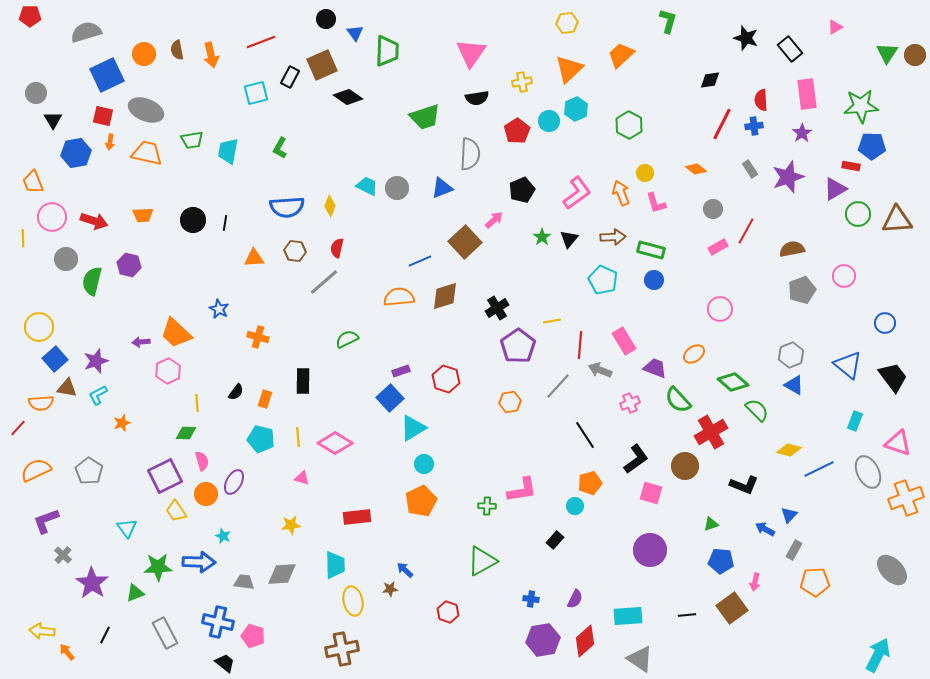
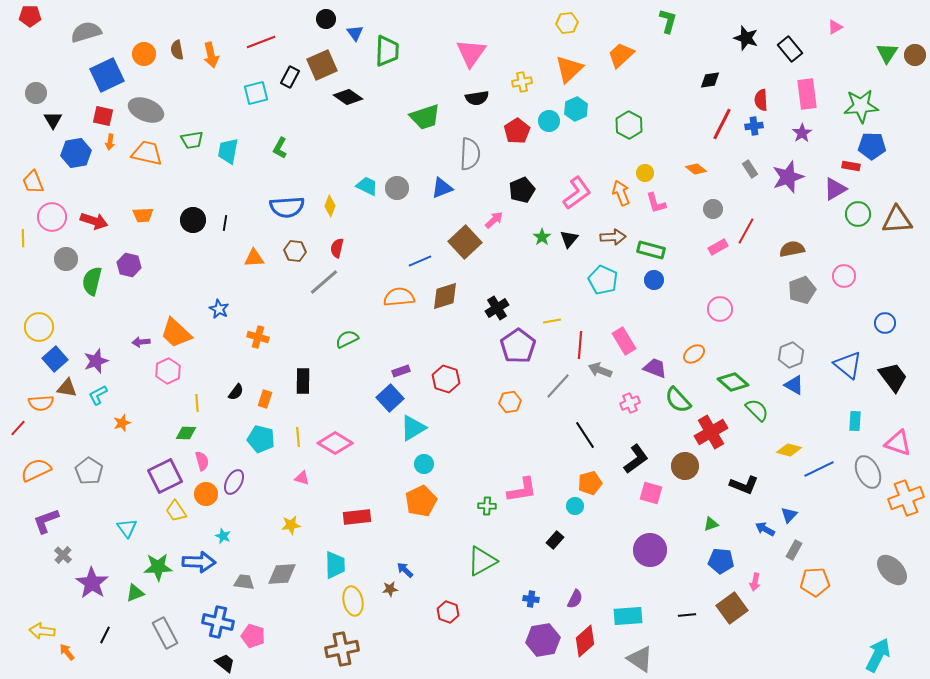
cyan rectangle at (855, 421): rotated 18 degrees counterclockwise
